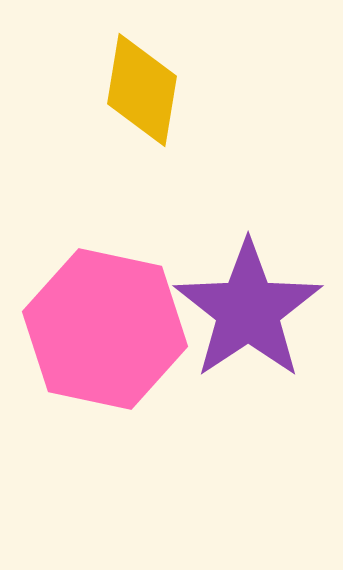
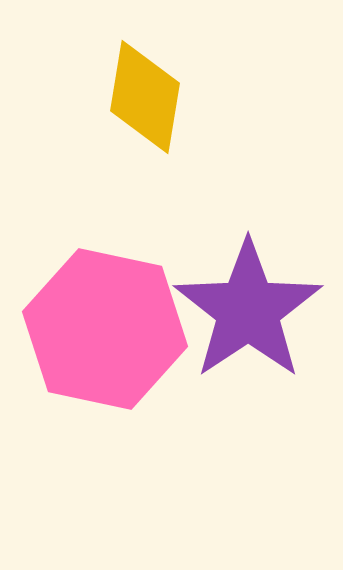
yellow diamond: moved 3 px right, 7 px down
